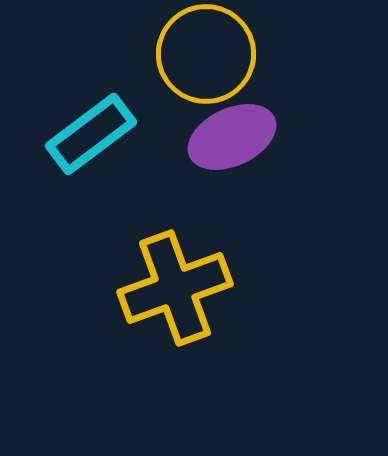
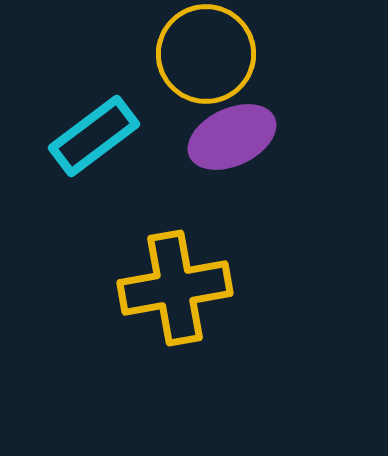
cyan rectangle: moved 3 px right, 2 px down
yellow cross: rotated 10 degrees clockwise
